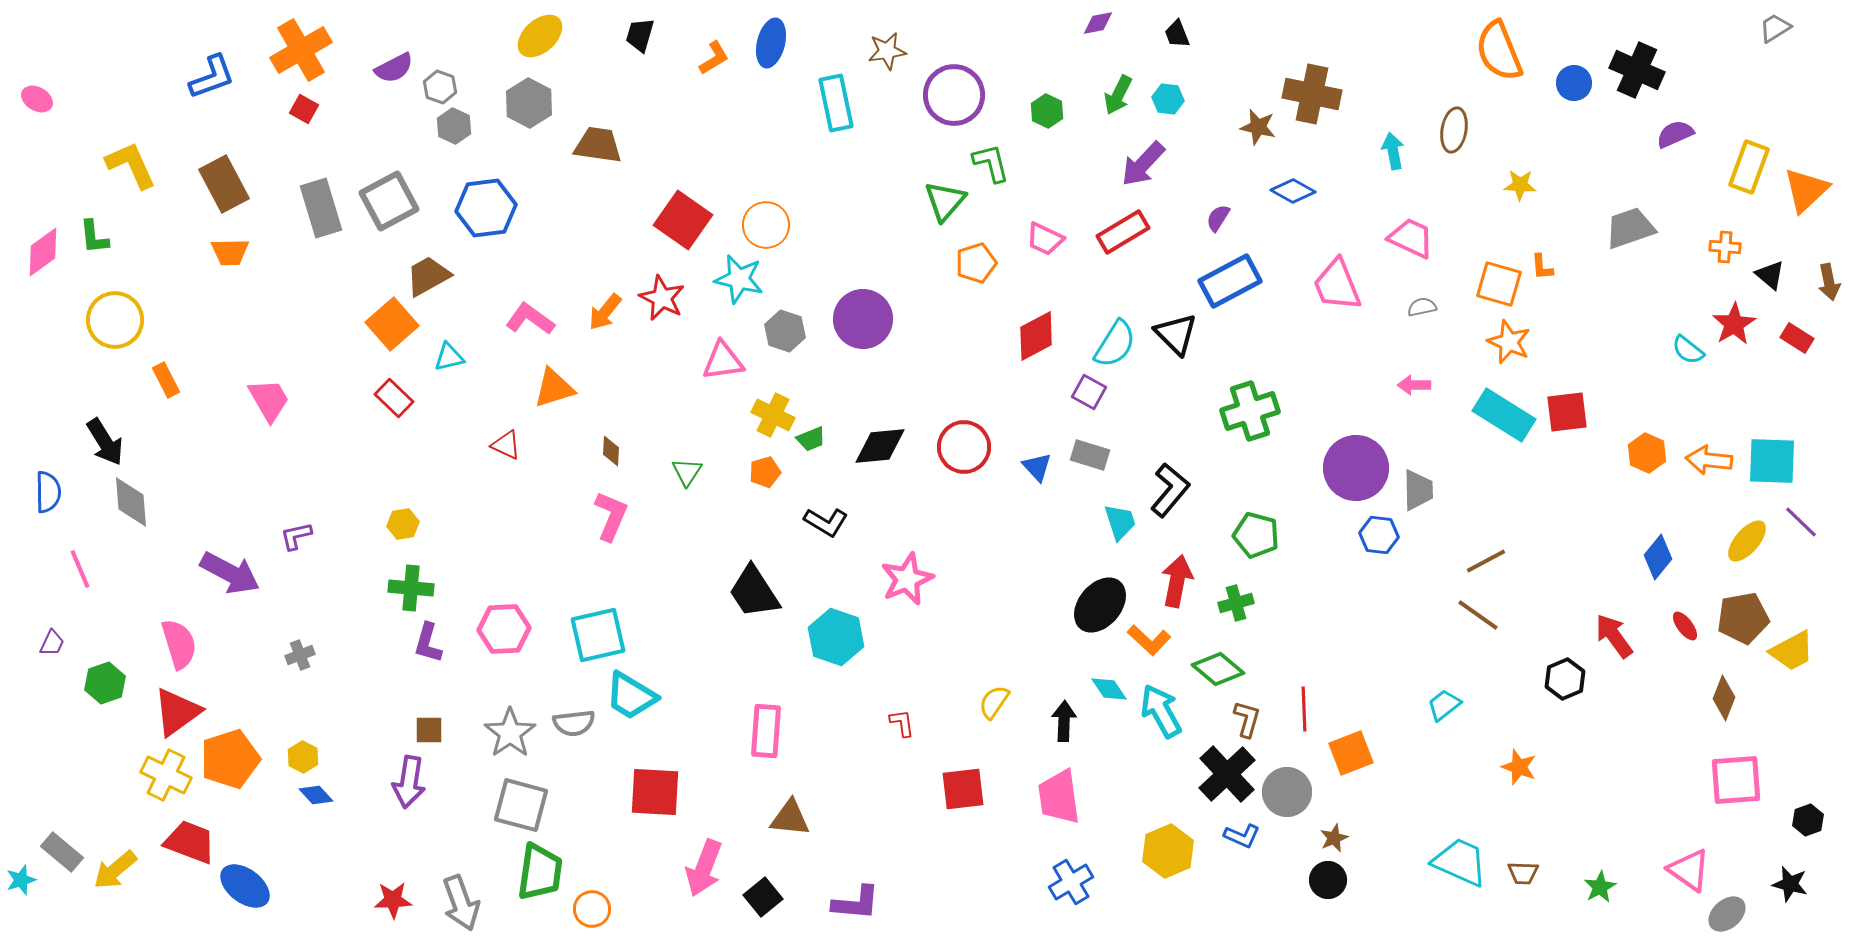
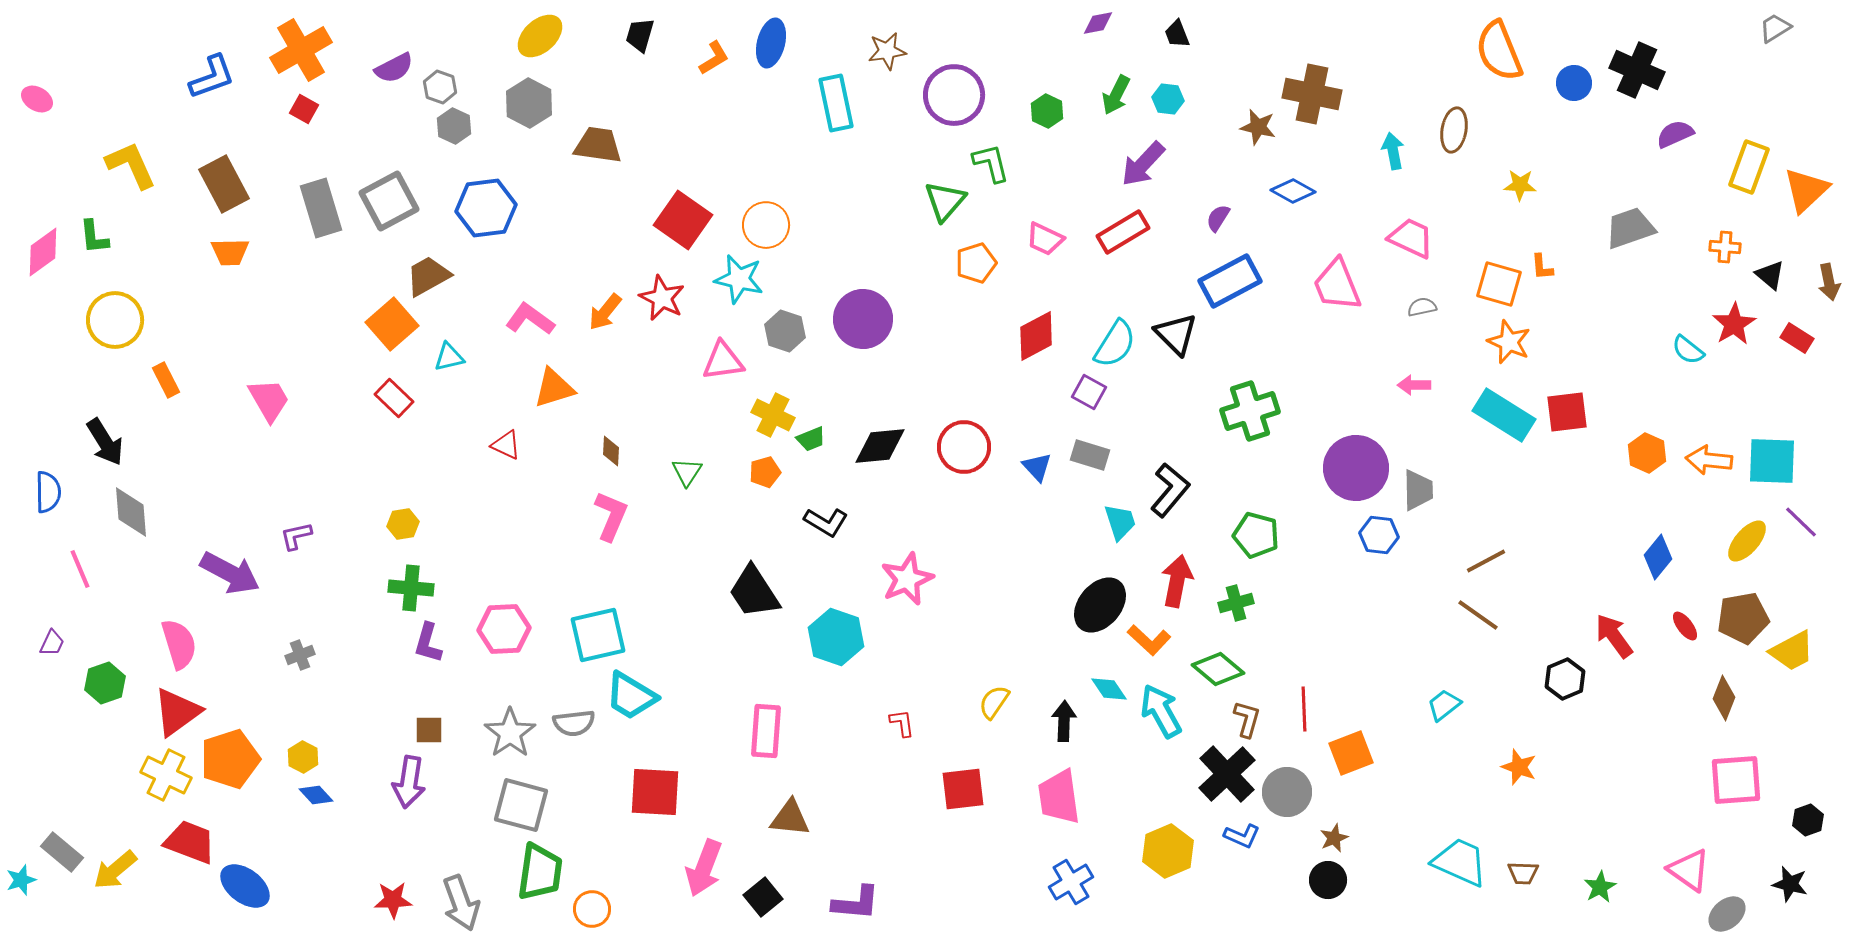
green arrow at (1118, 95): moved 2 px left
gray diamond at (131, 502): moved 10 px down
